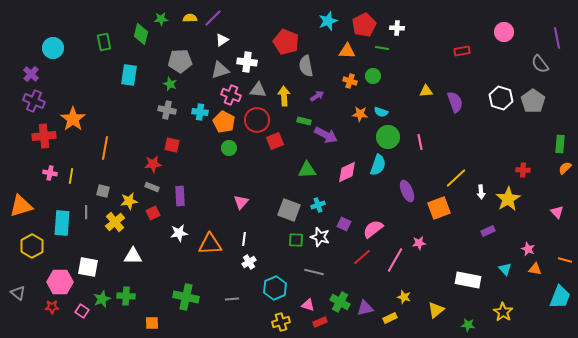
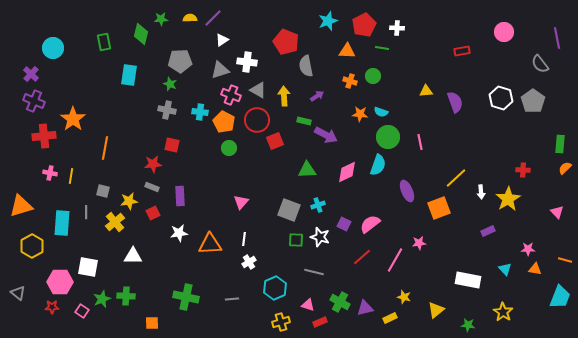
gray triangle at (258, 90): rotated 24 degrees clockwise
pink semicircle at (373, 229): moved 3 px left, 5 px up
pink star at (528, 249): rotated 24 degrees counterclockwise
